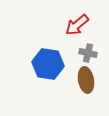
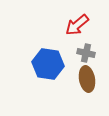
gray cross: moved 2 px left
brown ellipse: moved 1 px right, 1 px up
